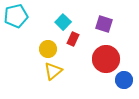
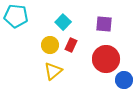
cyan pentagon: rotated 20 degrees clockwise
purple square: rotated 12 degrees counterclockwise
red rectangle: moved 2 px left, 6 px down
yellow circle: moved 2 px right, 4 px up
